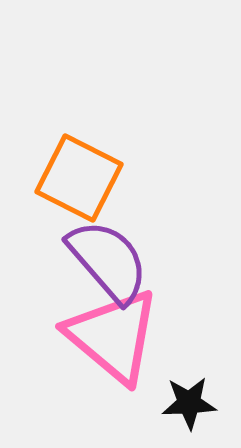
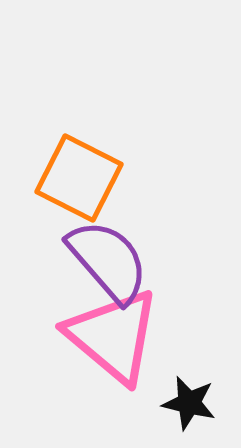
black star: rotated 16 degrees clockwise
